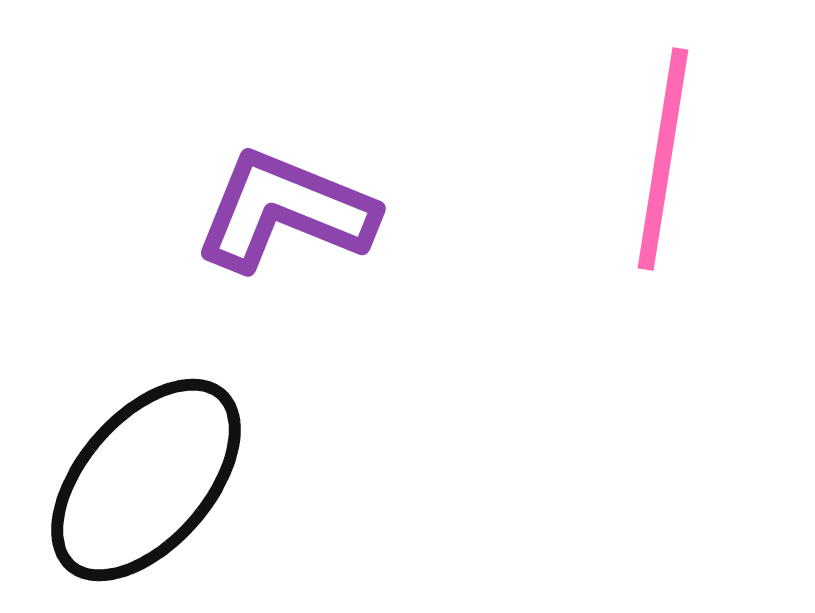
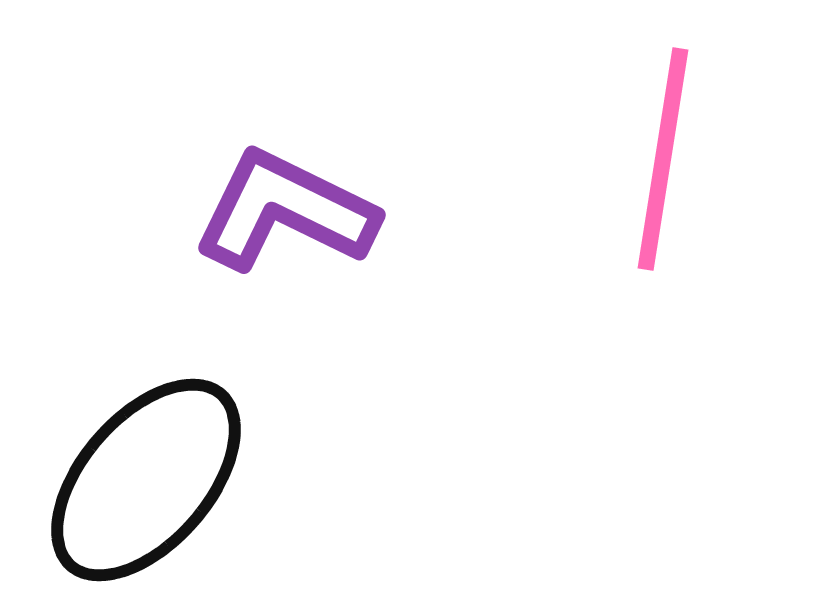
purple L-shape: rotated 4 degrees clockwise
